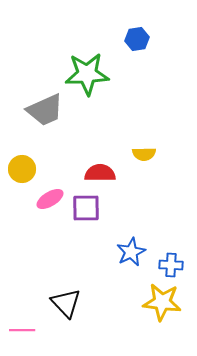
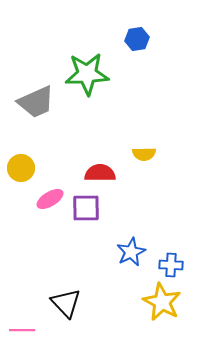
gray trapezoid: moved 9 px left, 8 px up
yellow circle: moved 1 px left, 1 px up
yellow star: rotated 21 degrees clockwise
